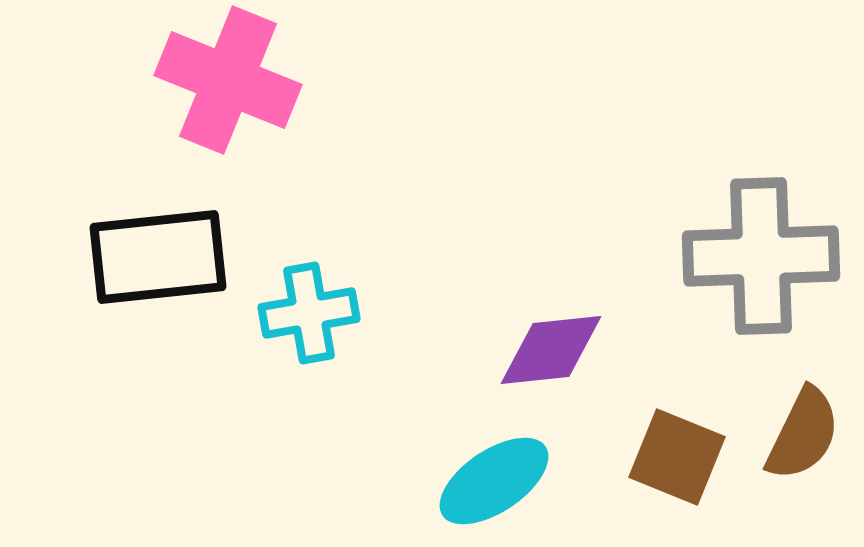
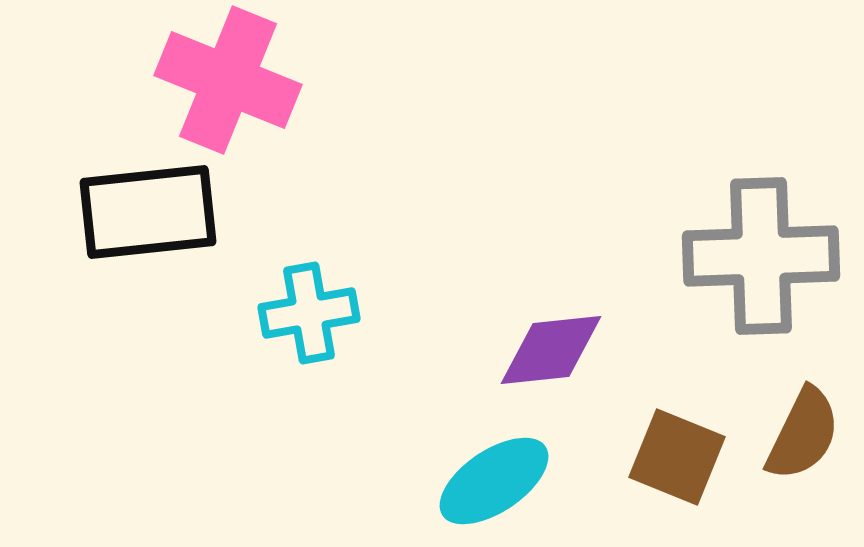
black rectangle: moved 10 px left, 45 px up
